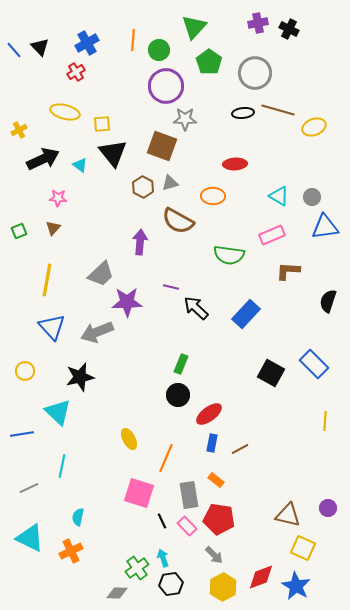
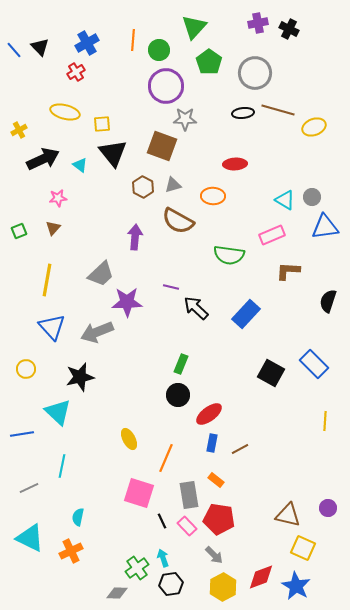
gray triangle at (170, 183): moved 3 px right, 2 px down
cyan triangle at (279, 196): moved 6 px right, 4 px down
pink star at (58, 198): rotated 12 degrees counterclockwise
purple arrow at (140, 242): moved 5 px left, 5 px up
yellow circle at (25, 371): moved 1 px right, 2 px up
